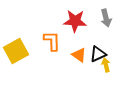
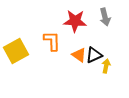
gray arrow: moved 1 px left, 1 px up
black triangle: moved 4 px left, 1 px down
yellow arrow: moved 1 px down; rotated 24 degrees clockwise
